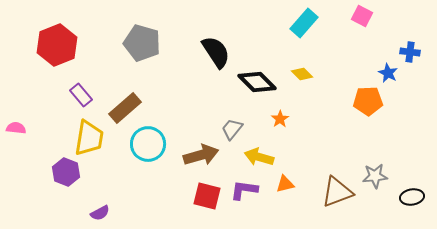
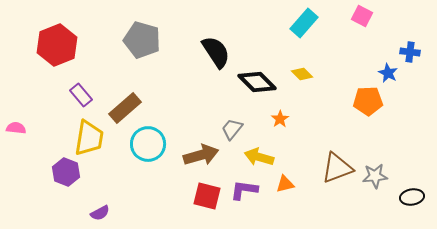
gray pentagon: moved 3 px up
brown triangle: moved 24 px up
